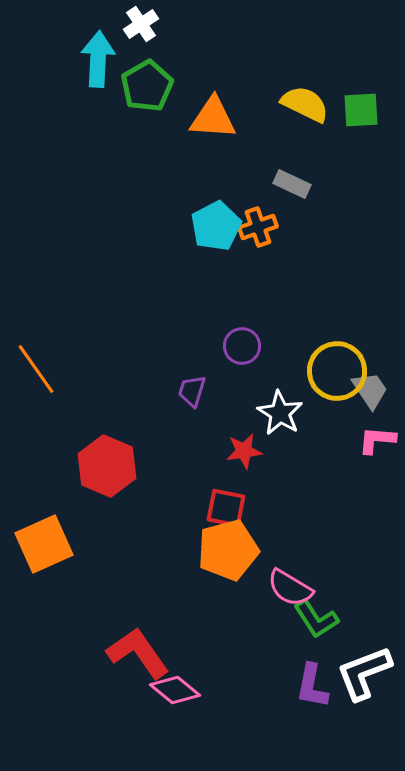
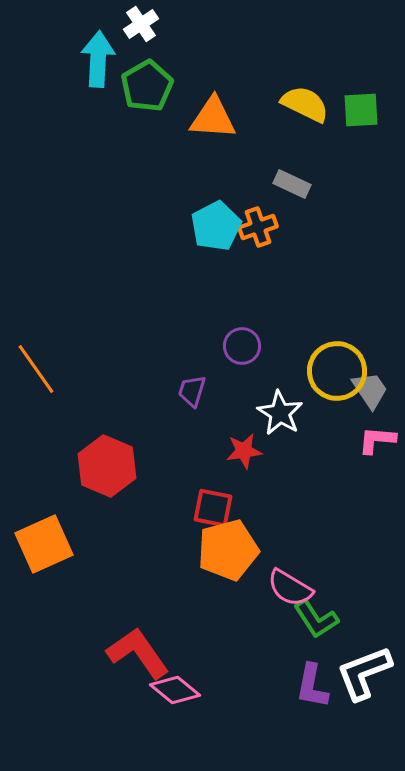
red square: moved 13 px left
